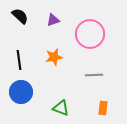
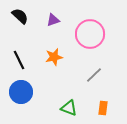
black line: rotated 18 degrees counterclockwise
gray line: rotated 42 degrees counterclockwise
green triangle: moved 8 px right
